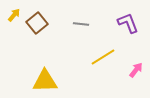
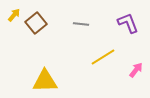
brown square: moved 1 px left
